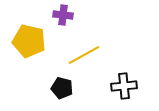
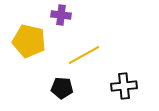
purple cross: moved 2 px left
black pentagon: rotated 10 degrees counterclockwise
